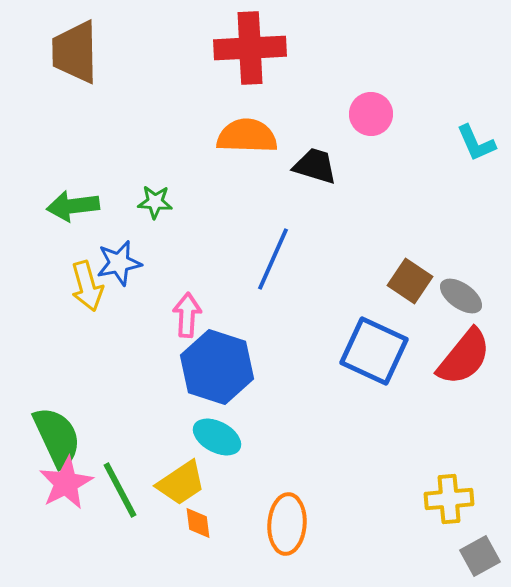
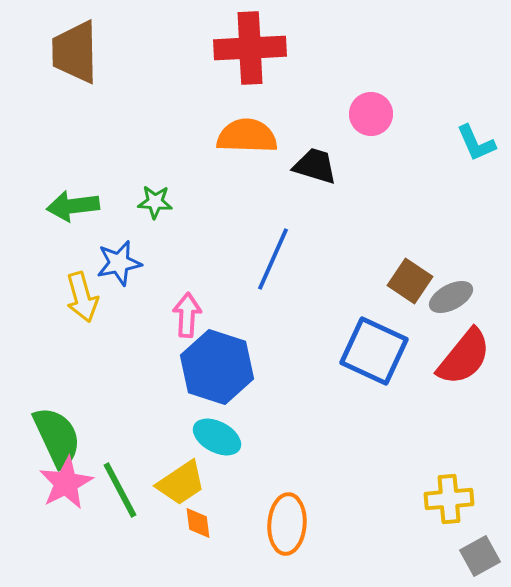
yellow arrow: moved 5 px left, 11 px down
gray ellipse: moved 10 px left, 1 px down; rotated 63 degrees counterclockwise
